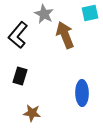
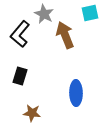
black L-shape: moved 2 px right, 1 px up
blue ellipse: moved 6 px left
